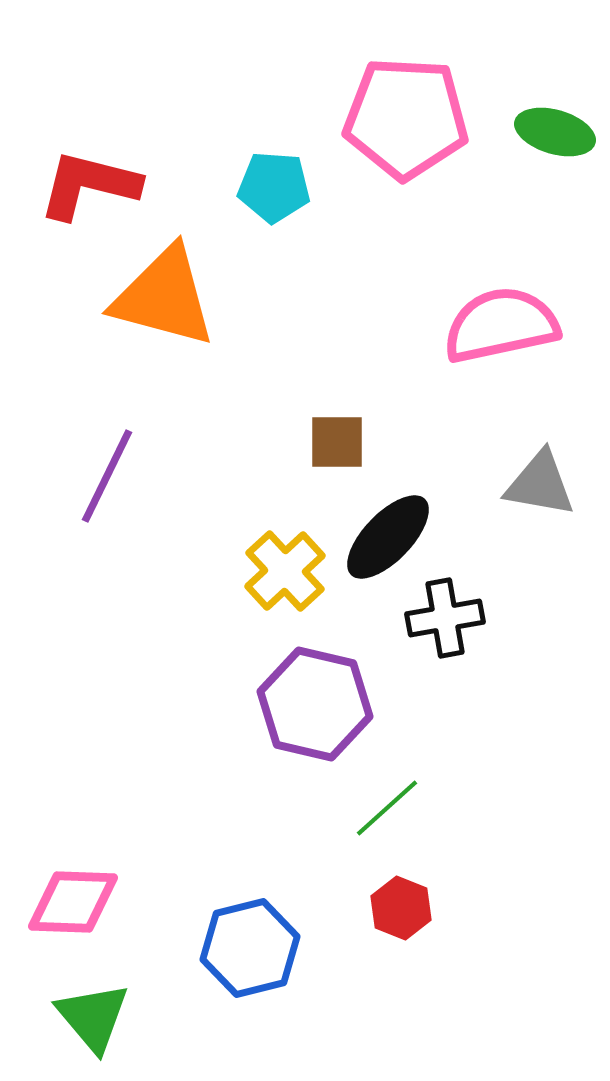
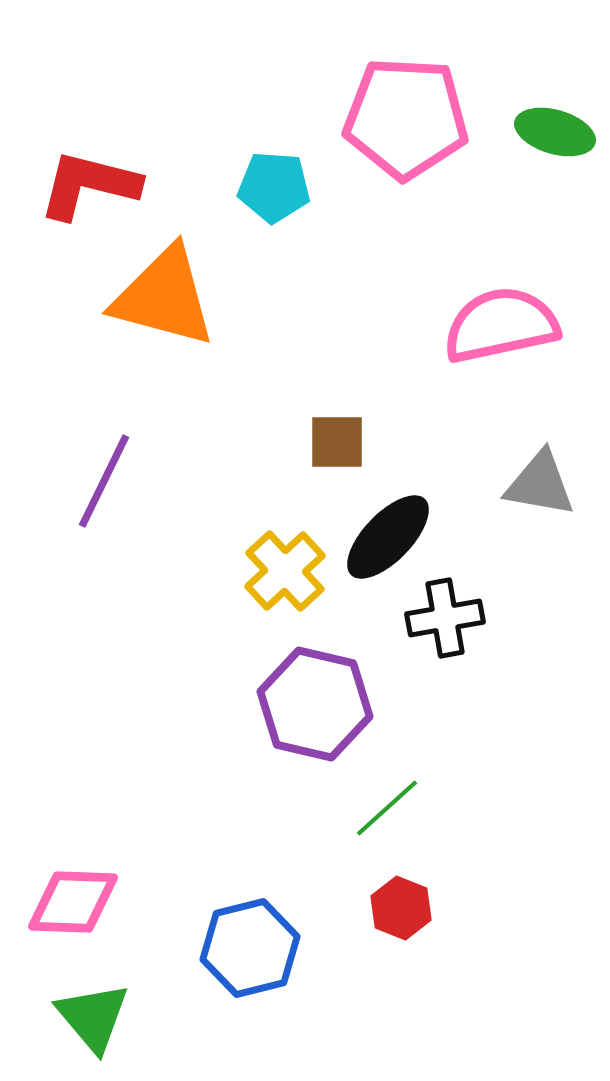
purple line: moved 3 px left, 5 px down
